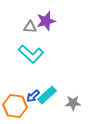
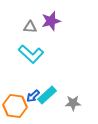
purple star: moved 5 px right
